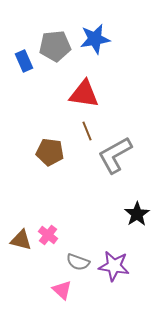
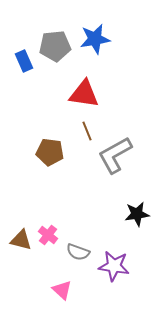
black star: rotated 25 degrees clockwise
gray semicircle: moved 10 px up
